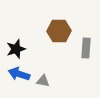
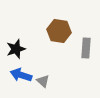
brown hexagon: rotated 10 degrees clockwise
blue arrow: moved 2 px right, 1 px down
gray triangle: rotated 32 degrees clockwise
